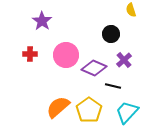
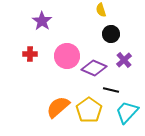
yellow semicircle: moved 30 px left
pink circle: moved 1 px right, 1 px down
black line: moved 2 px left, 4 px down
